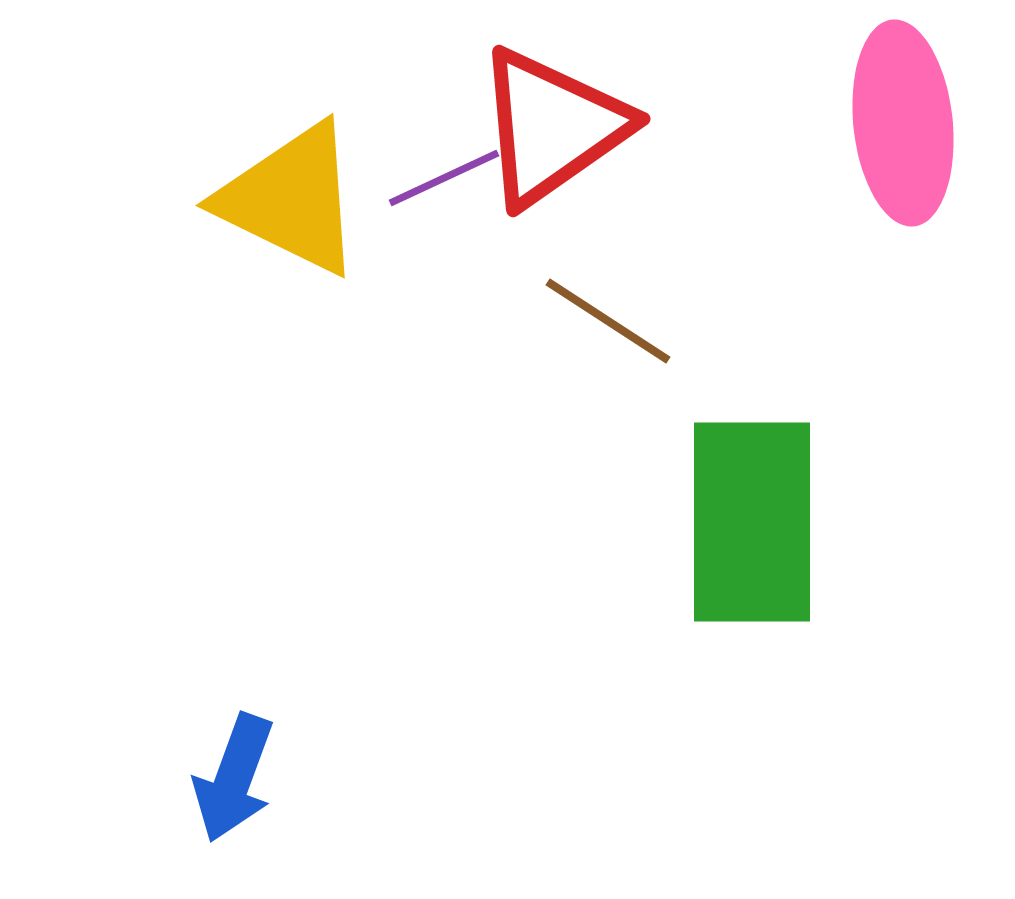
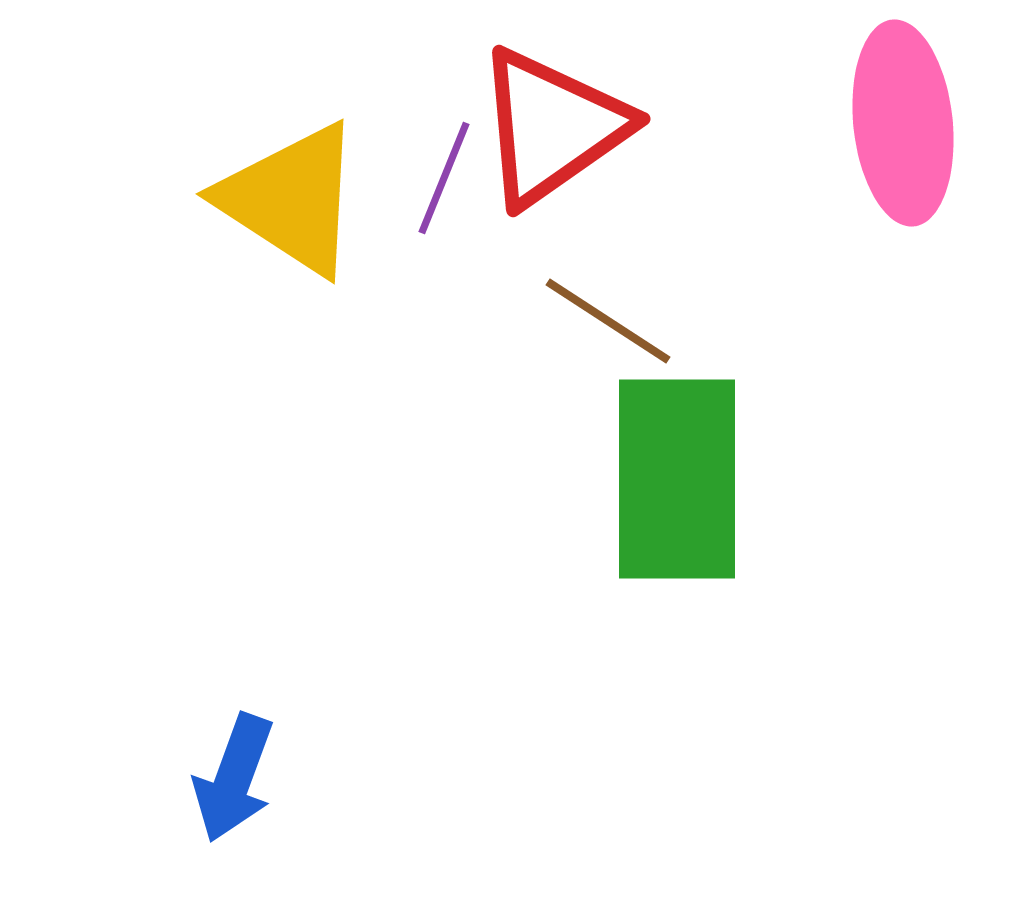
purple line: rotated 43 degrees counterclockwise
yellow triangle: rotated 7 degrees clockwise
green rectangle: moved 75 px left, 43 px up
